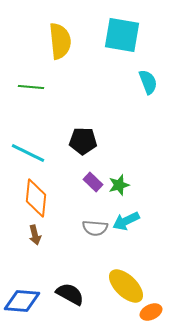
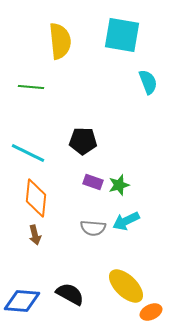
purple rectangle: rotated 24 degrees counterclockwise
gray semicircle: moved 2 px left
